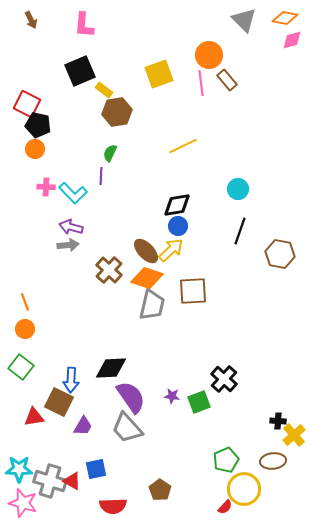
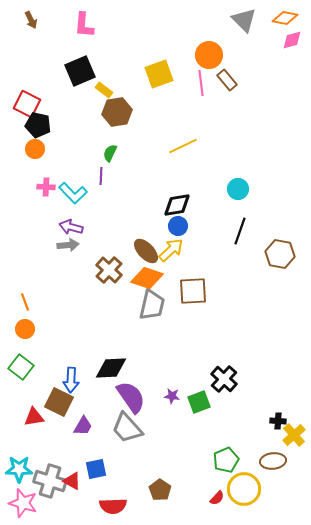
red semicircle at (225, 507): moved 8 px left, 9 px up
